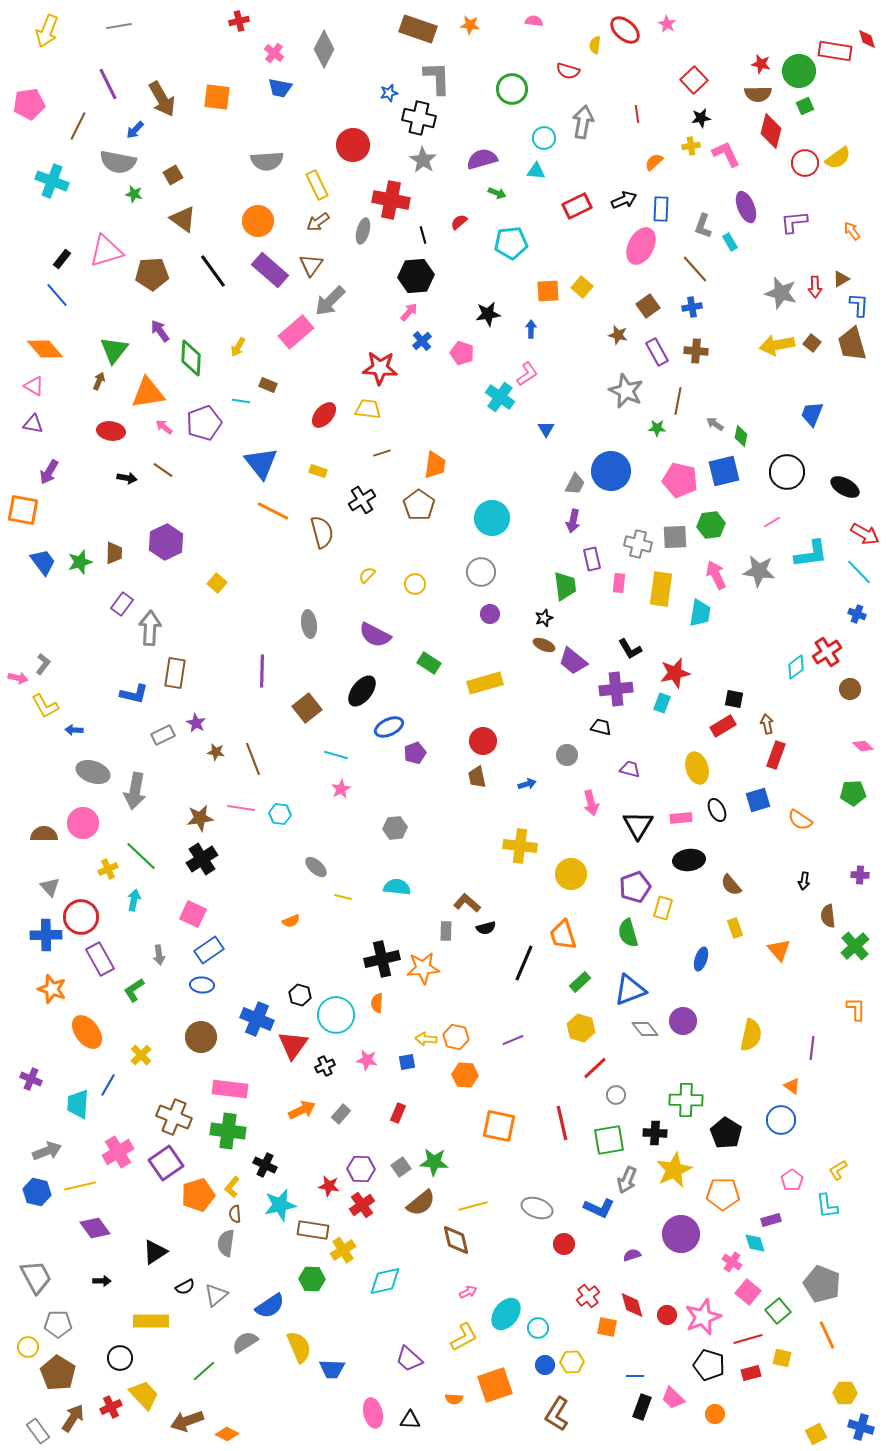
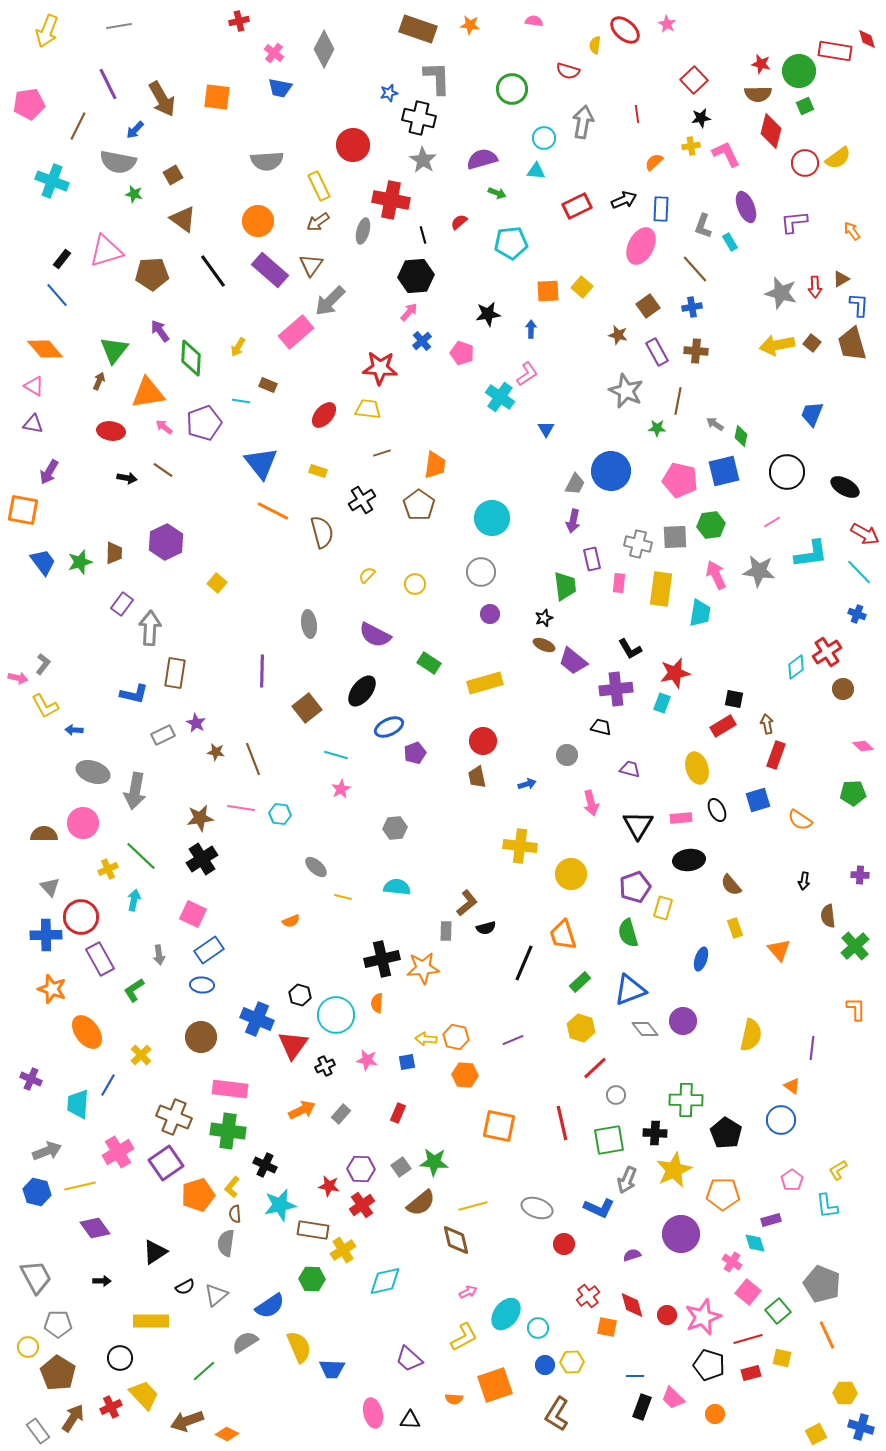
yellow rectangle at (317, 185): moved 2 px right, 1 px down
brown circle at (850, 689): moved 7 px left
brown L-shape at (467, 903): rotated 100 degrees clockwise
